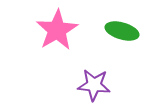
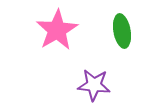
green ellipse: rotated 64 degrees clockwise
